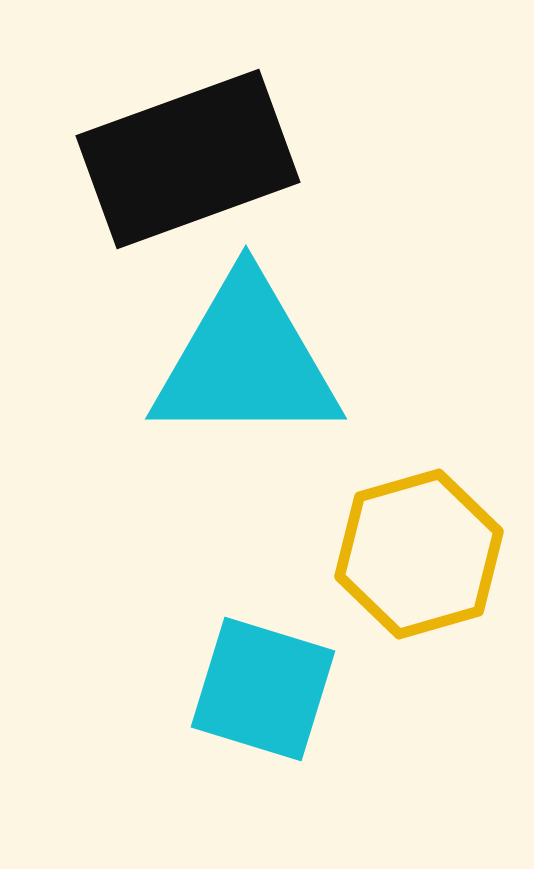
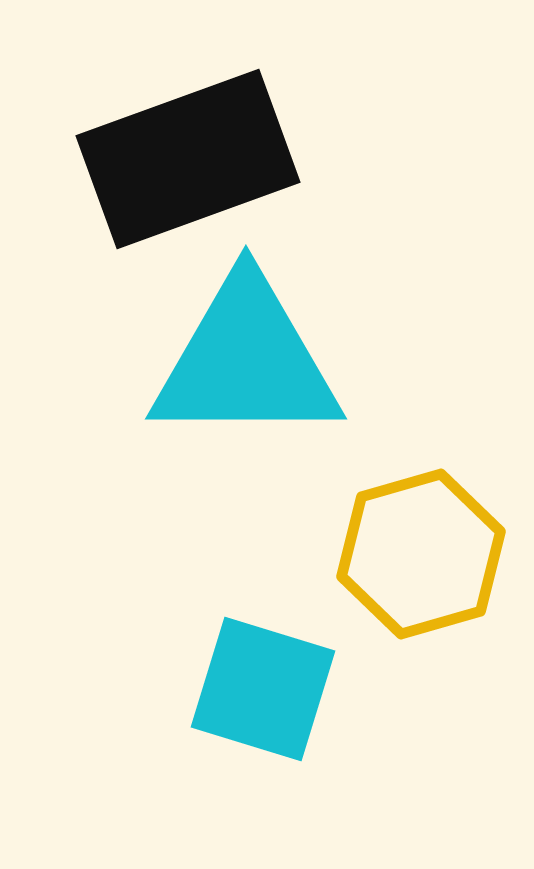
yellow hexagon: moved 2 px right
